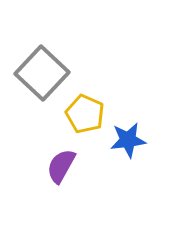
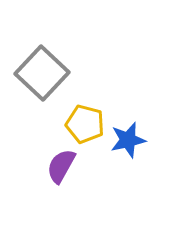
yellow pentagon: moved 10 px down; rotated 9 degrees counterclockwise
blue star: rotated 6 degrees counterclockwise
